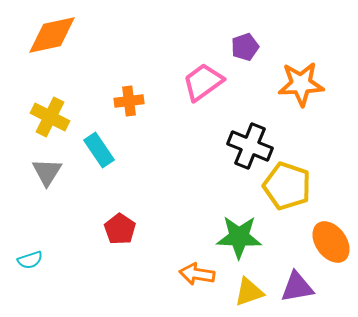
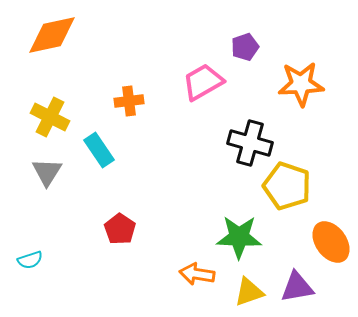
pink trapezoid: rotated 6 degrees clockwise
black cross: moved 3 px up; rotated 6 degrees counterclockwise
